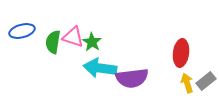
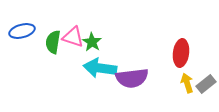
gray rectangle: moved 3 px down
